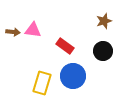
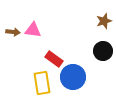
red rectangle: moved 11 px left, 13 px down
blue circle: moved 1 px down
yellow rectangle: rotated 25 degrees counterclockwise
